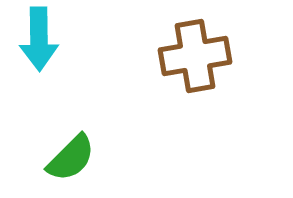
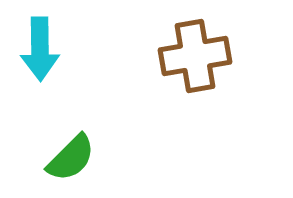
cyan arrow: moved 1 px right, 10 px down
